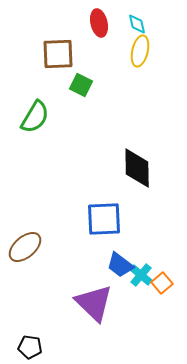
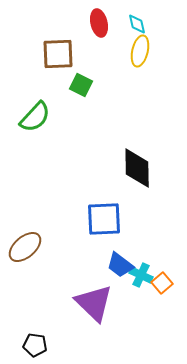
green semicircle: rotated 12 degrees clockwise
cyan cross: rotated 15 degrees counterclockwise
black pentagon: moved 5 px right, 2 px up
